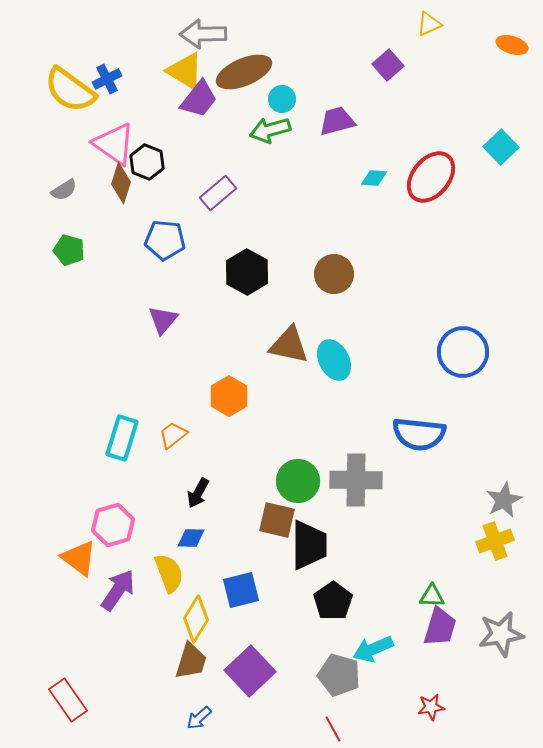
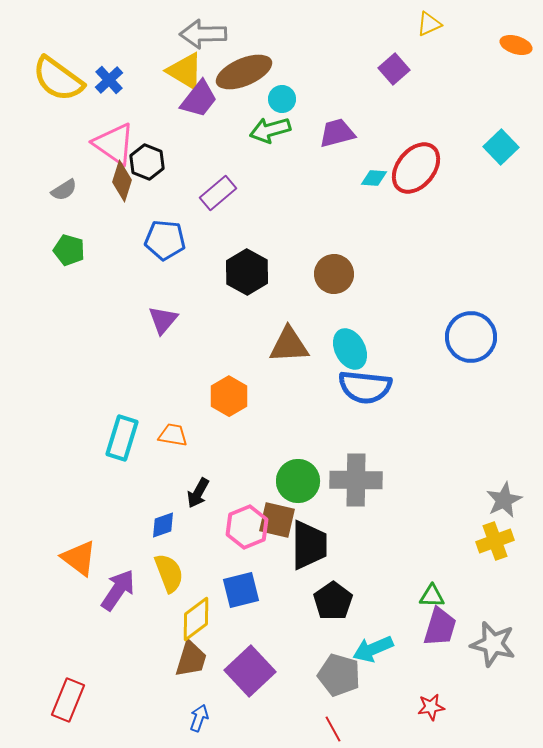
orange ellipse at (512, 45): moved 4 px right
purple square at (388, 65): moved 6 px right, 4 px down
blue cross at (107, 79): moved 2 px right, 1 px down; rotated 16 degrees counterclockwise
yellow semicircle at (70, 90): moved 12 px left, 11 px up
purple trapezoid at (337, 121): moved 12 px down
red ellipse at (431, 177): moved 15 px left, 9 px up
brown diamond at (121, 183): moved 1 px right, 2 px up
brown triangle at (289, 345): rotated 15 degrees counterclockwise
blue circle at (463, 352): moved 8 px right, 15 px up
cyan ellipse at (334, 360): moved 16 px right, 11 px up
blue semicircle at (419, 434): moved 54 px left, 47 px up
orange trapezoid at (173, 435): rotated 48 degrees clockwise
pink hexagon at (113, 525): moved 134 px right, 2 px down; rotated 6 degrees counterclockwise
blue diamond at (191, 538): moved 28 px left, 13 px up; rotated 20 degrees counterclockwise
yellow diamond at (196, 619): rotated 21 degrees clockwise
gray star at (501, 634): moved 8 px left, 10 px down; rotated 24 degrees clockwise
brown trapezoid at (191, 661): moved 2 px up
red rectangle at (68, 700): rotated 57 degrees clockwise
blue arrow at (199, 718): rotated 152 degrees clockwise
